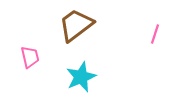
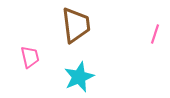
brown trapezoid: rotated 120 degrees clockwise
cyan star: moved 2 px left
